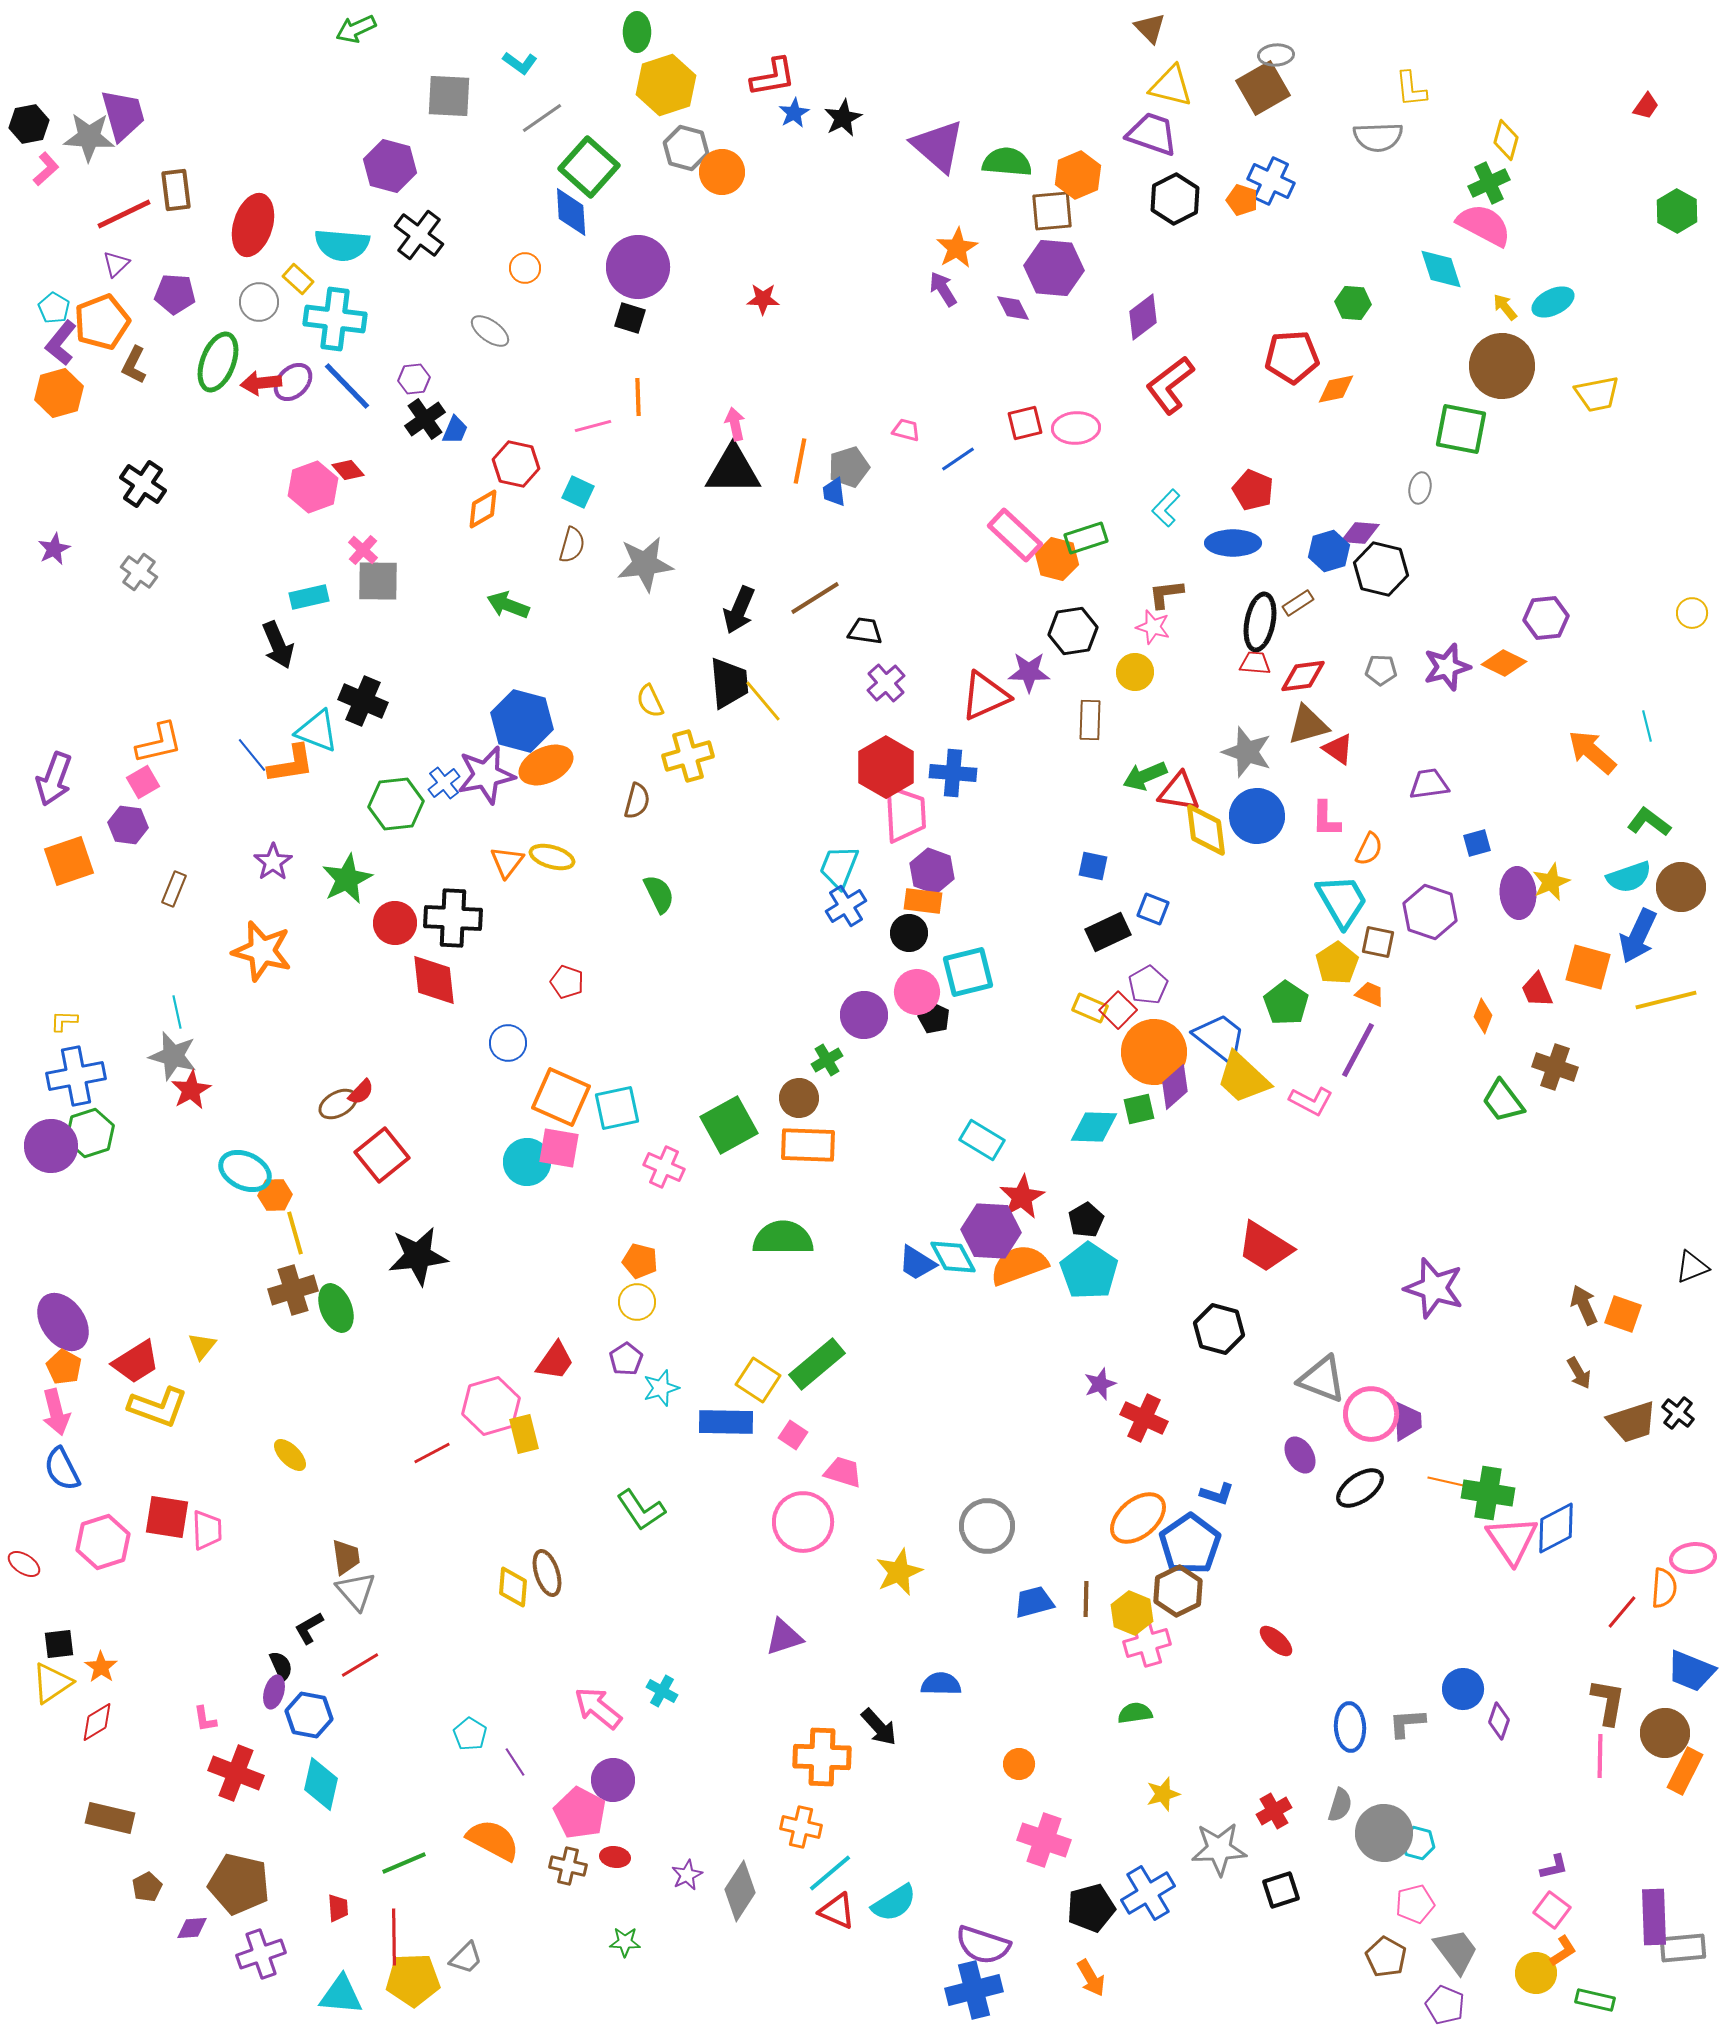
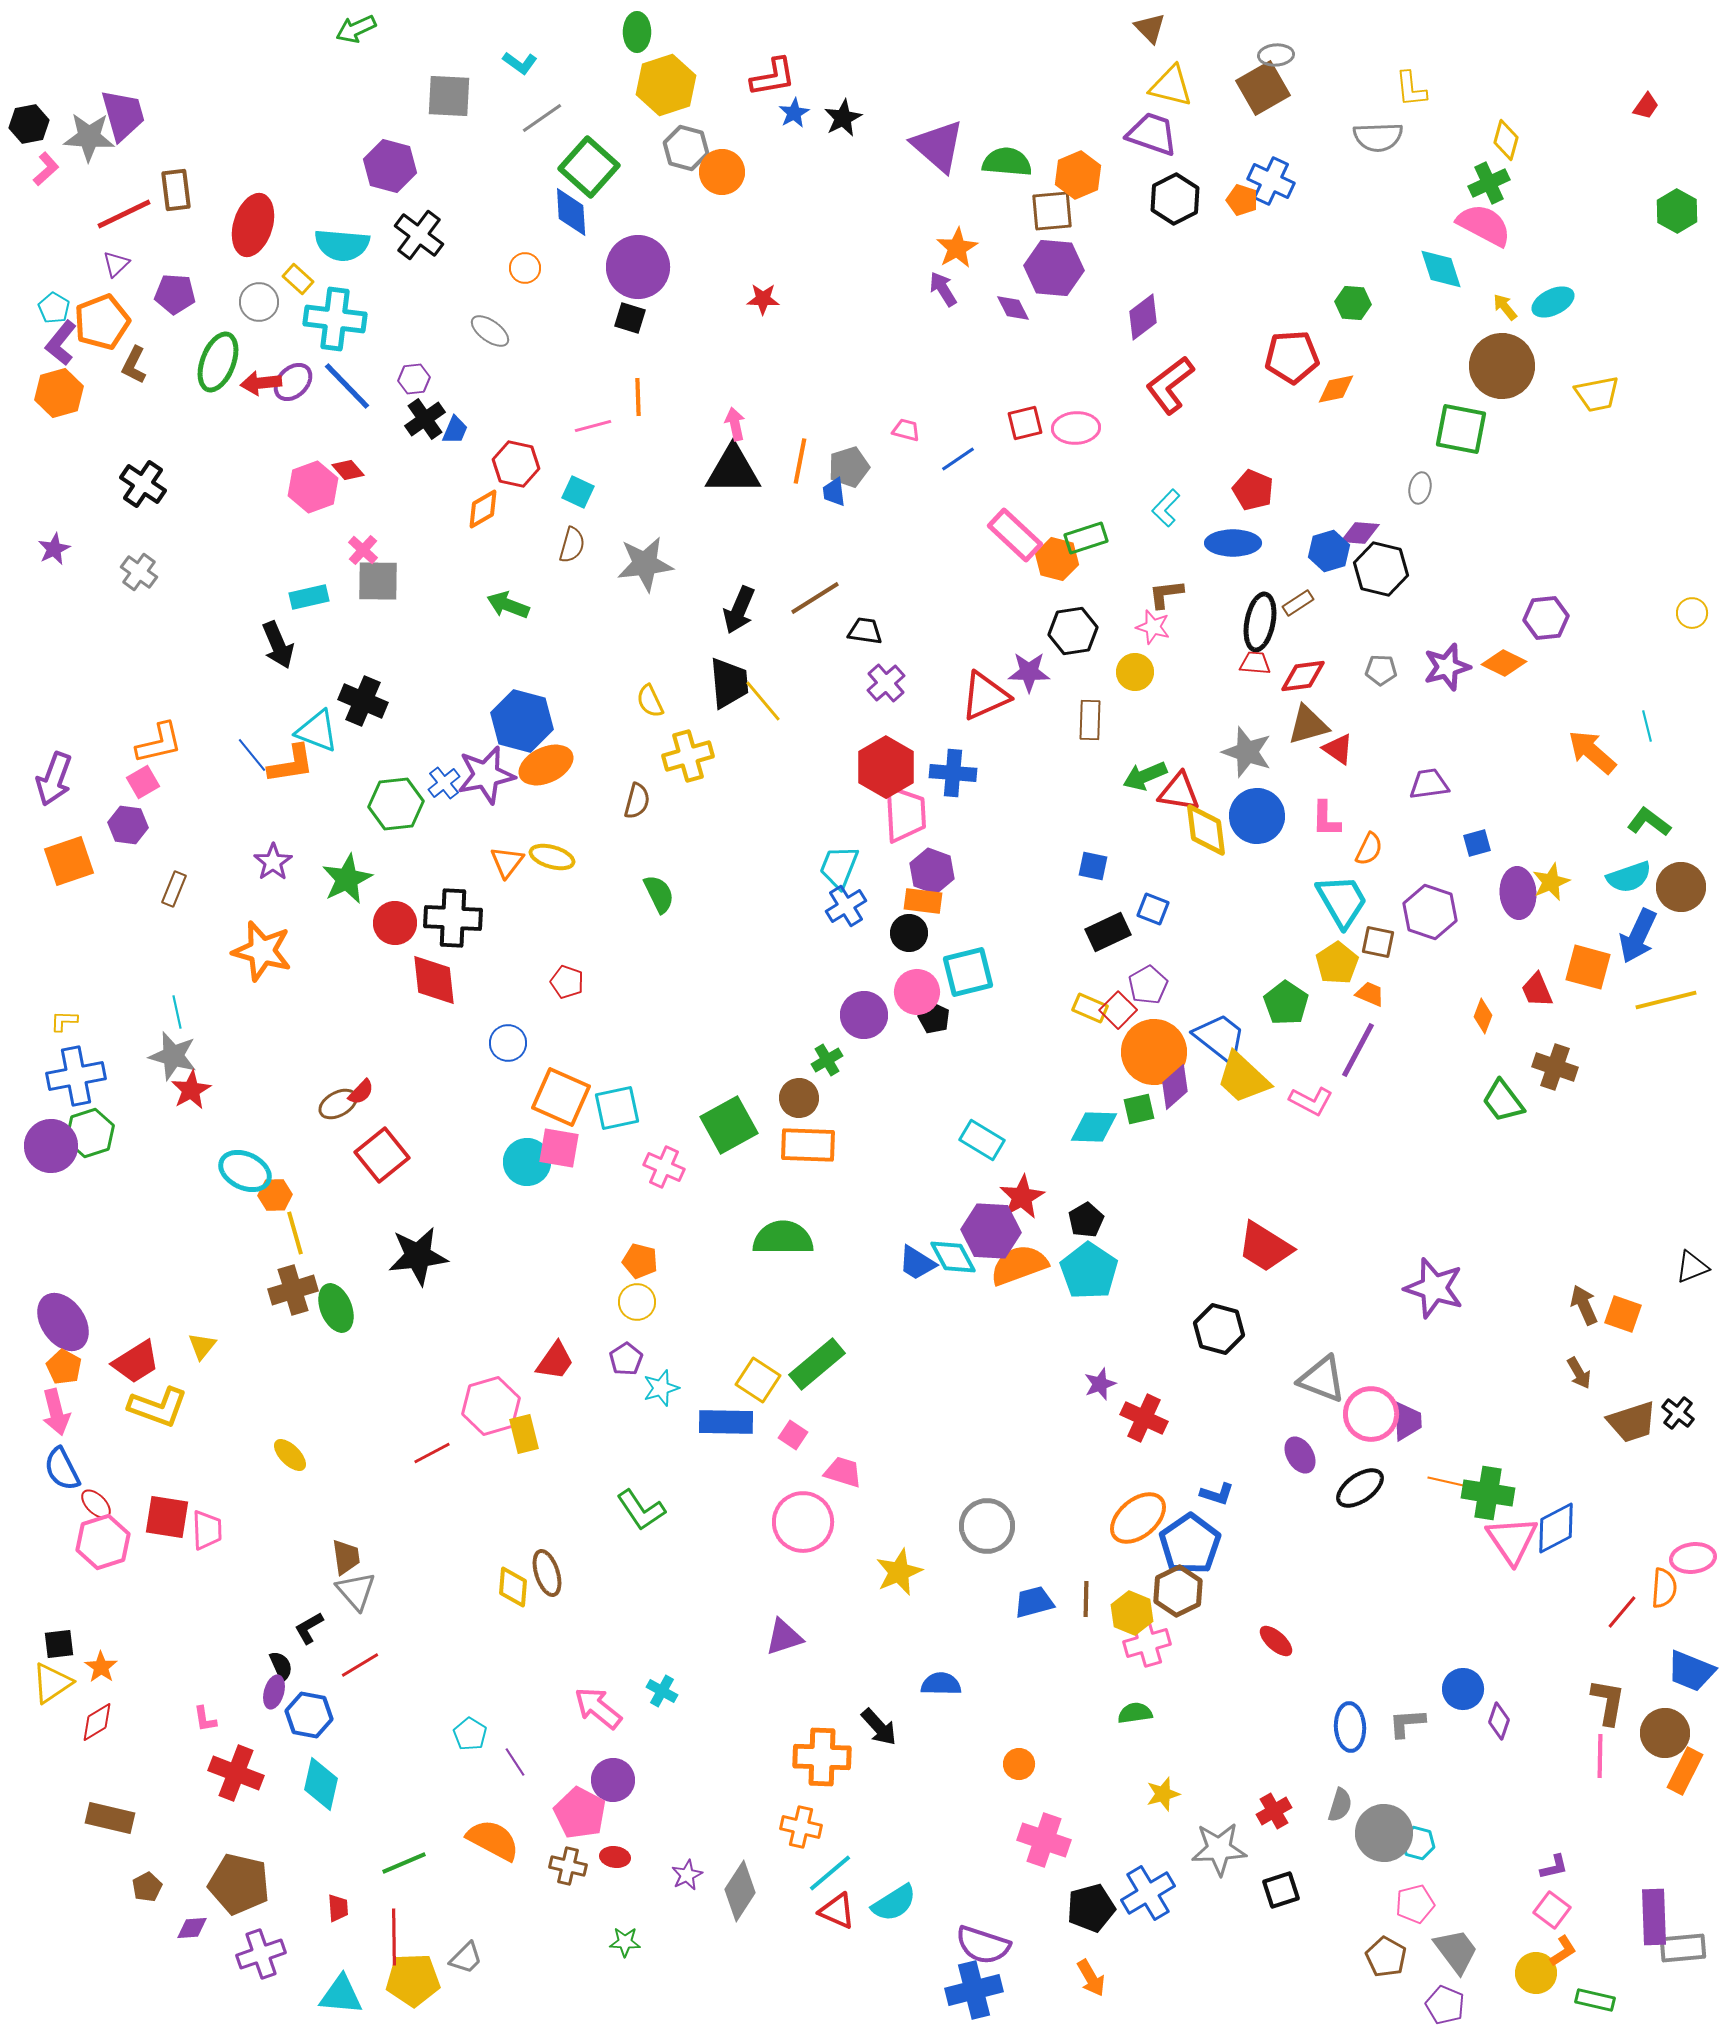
red ellipse at (24, 1564): moved 72 px right, 60 px up; rotated 12 degrees clockwise
